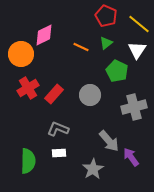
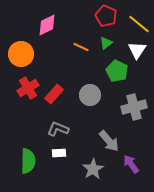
pink diamond: moved 3 px right, 10 px up
purple arrow: moved 7 px down
